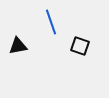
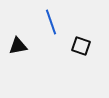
black square: moved 1 px right
